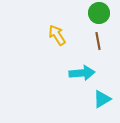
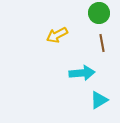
yellow arrow: rotated 85 degrees counterclockwise
brown line: moved 4 px right, 2 px down
cyan triangle: moved 3 px left, 1 px down
